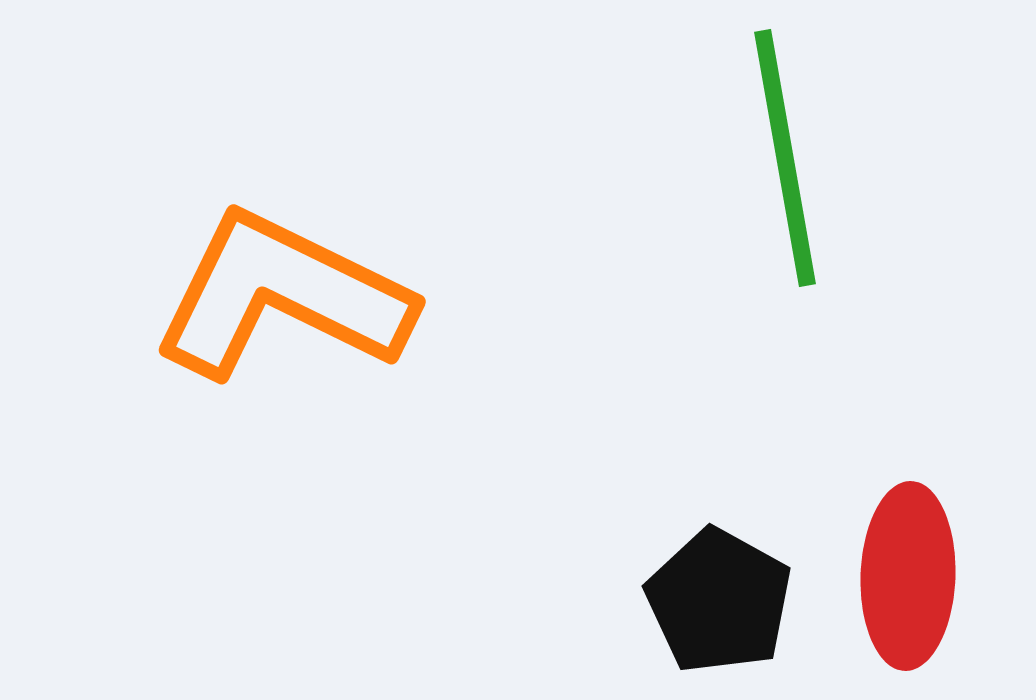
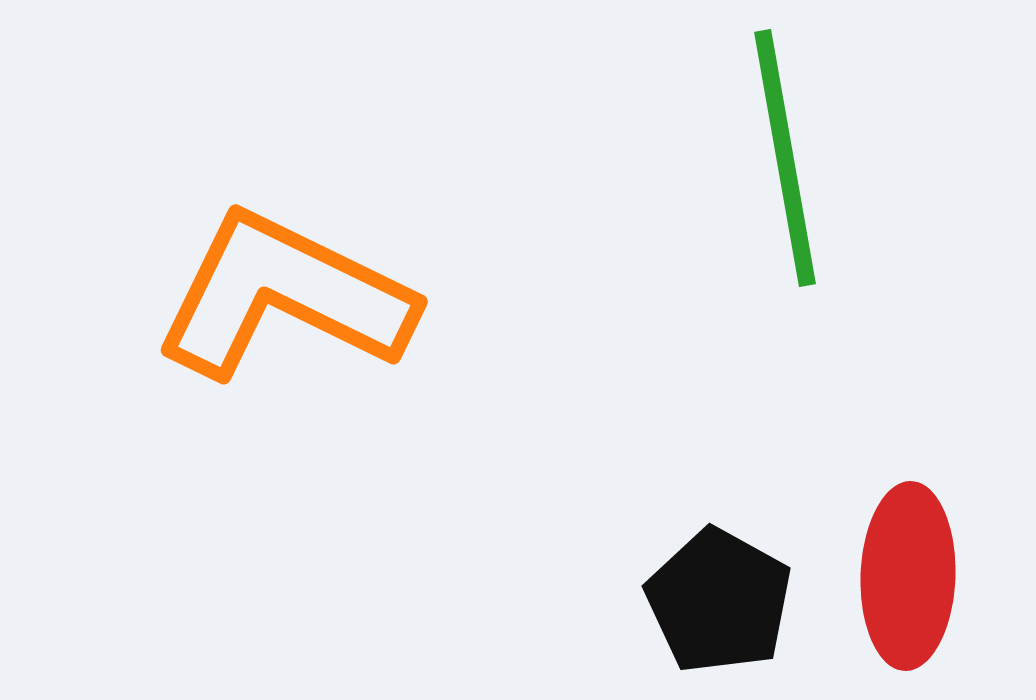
orange L-shape: moved 2 px right
